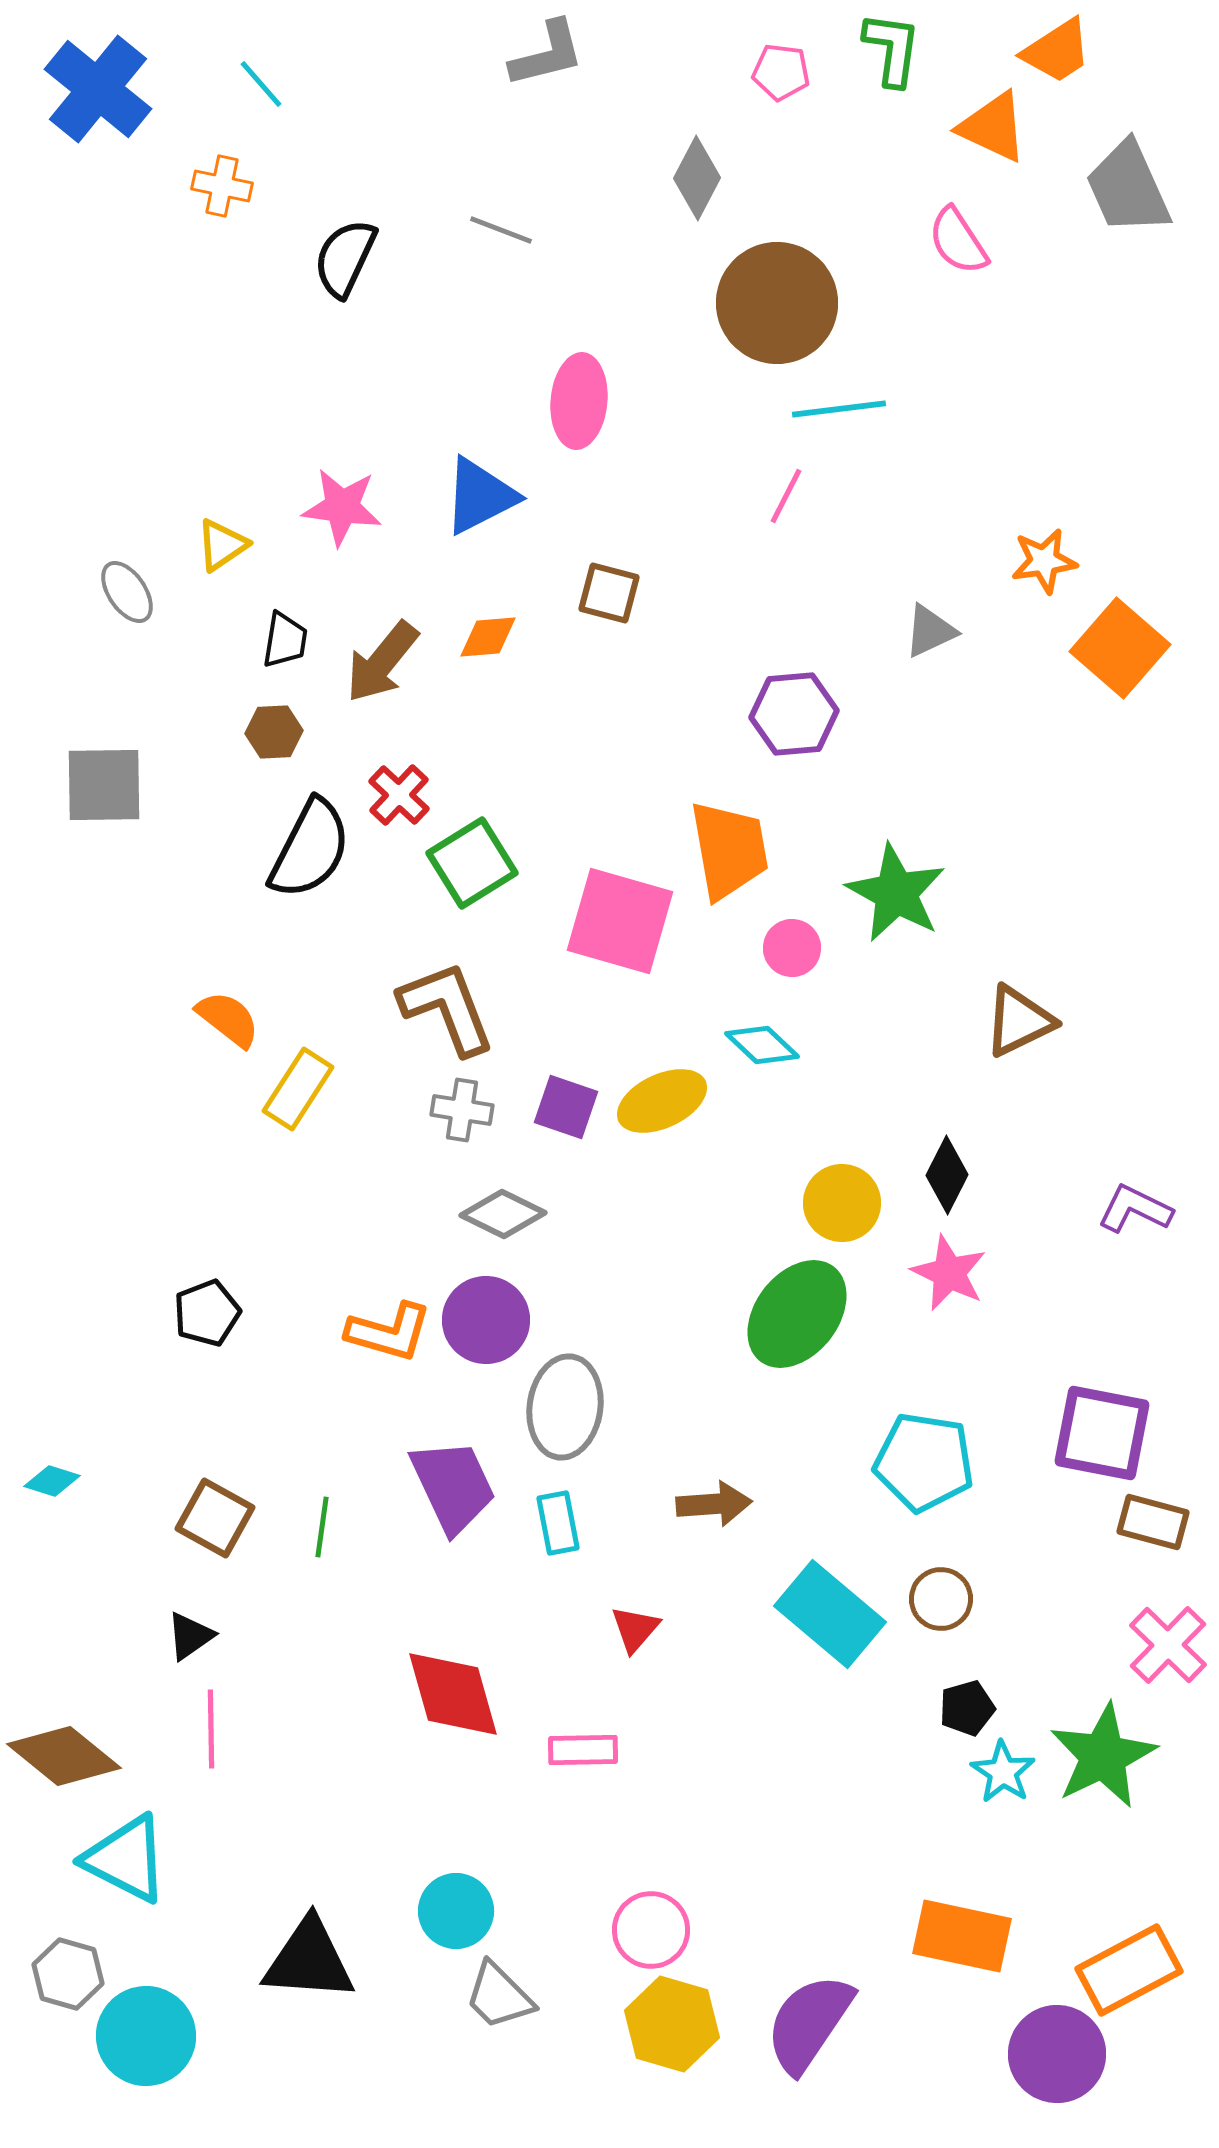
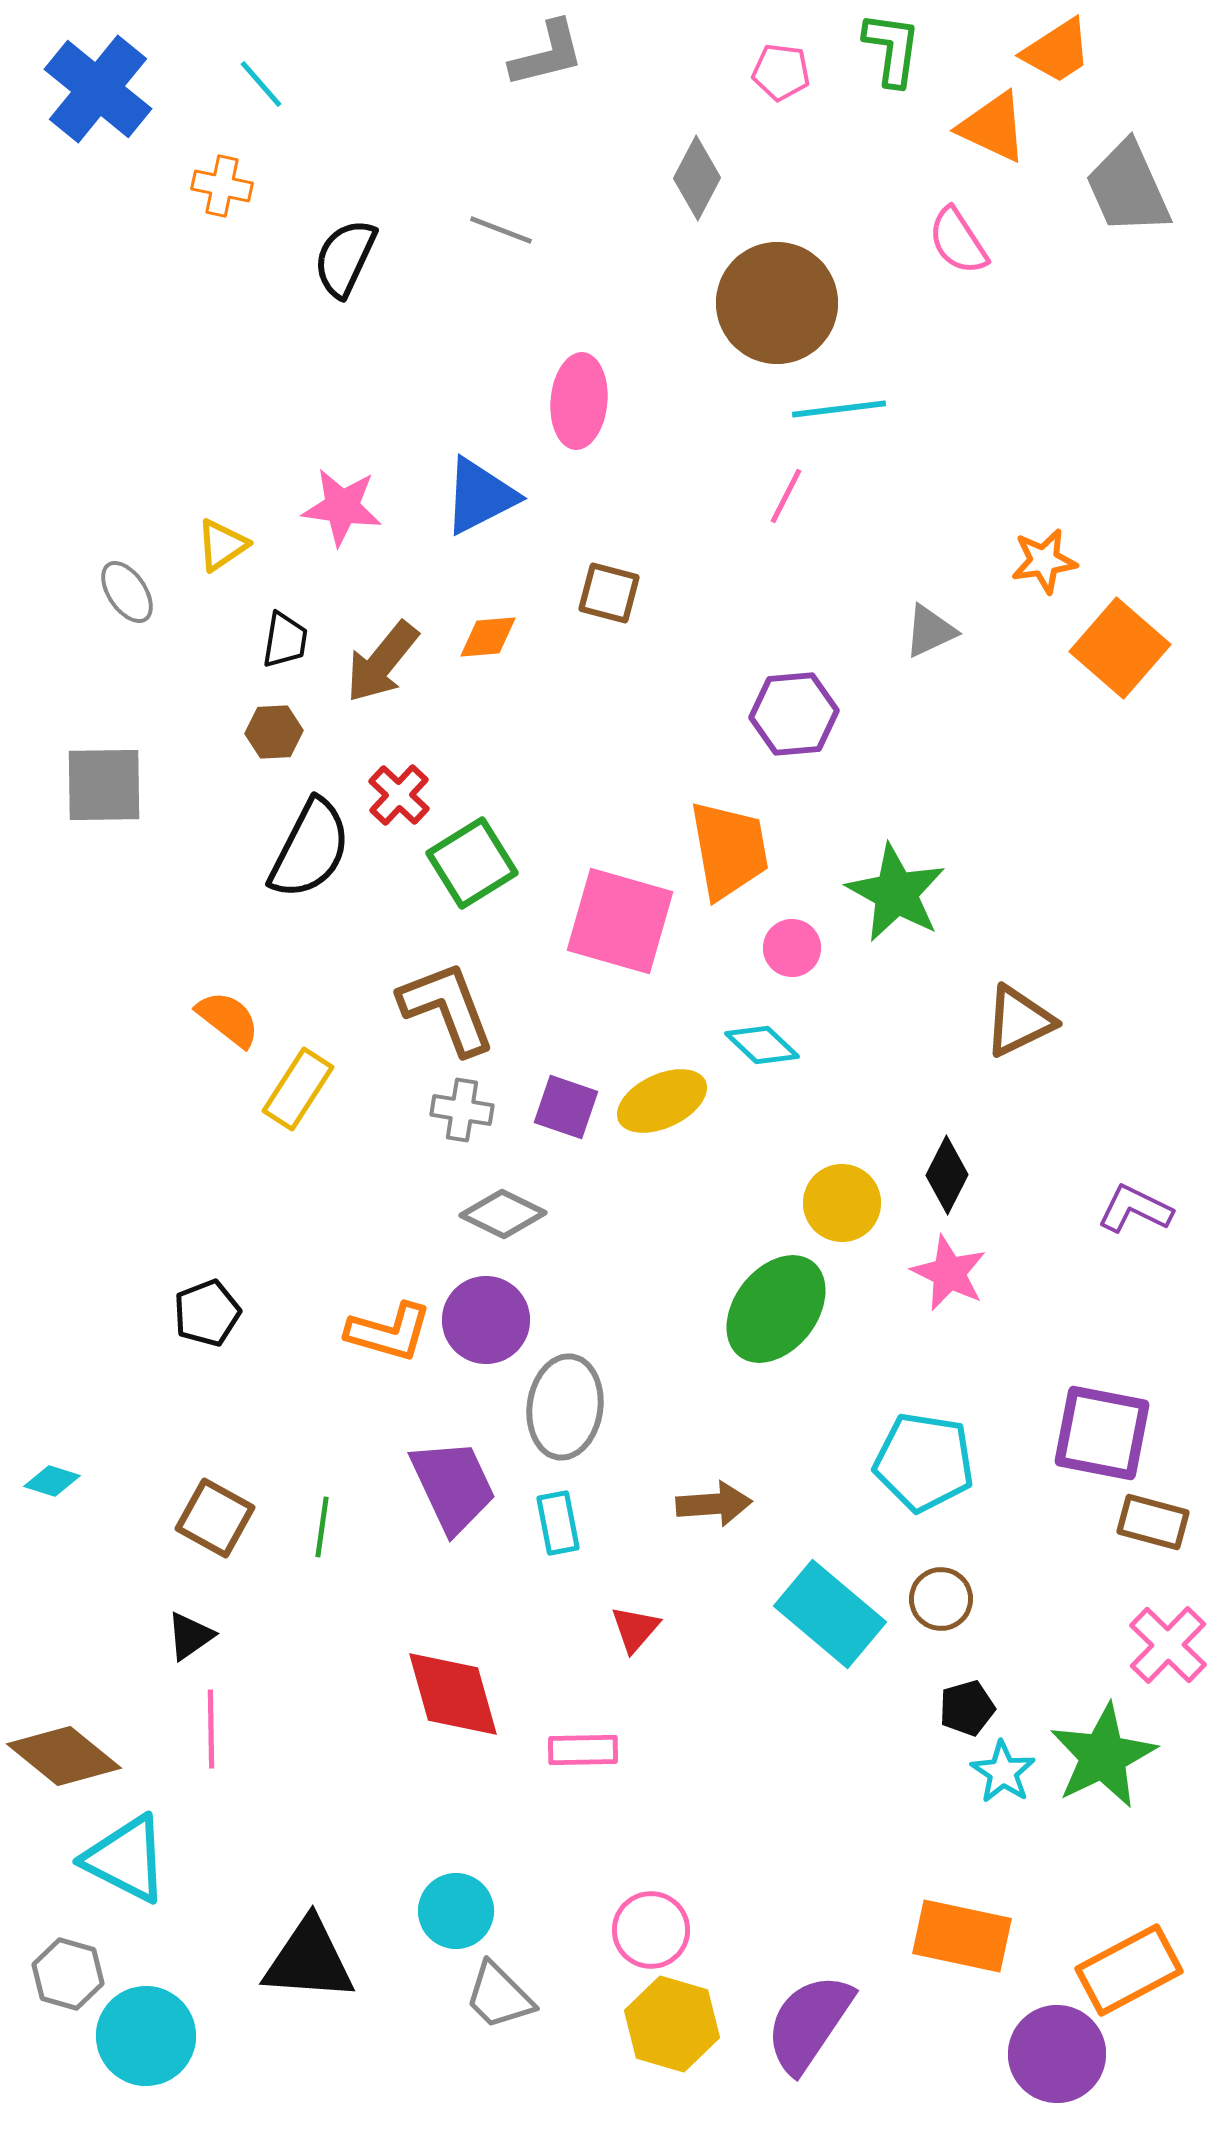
green ellipse at (797, 1314): moved 21 px left, 5 px up
